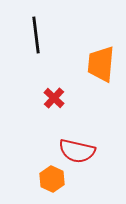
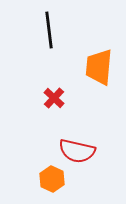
black line: moved 13 px right, 5 px up
orange trapezoid: moved 2 px left, 3 px down
